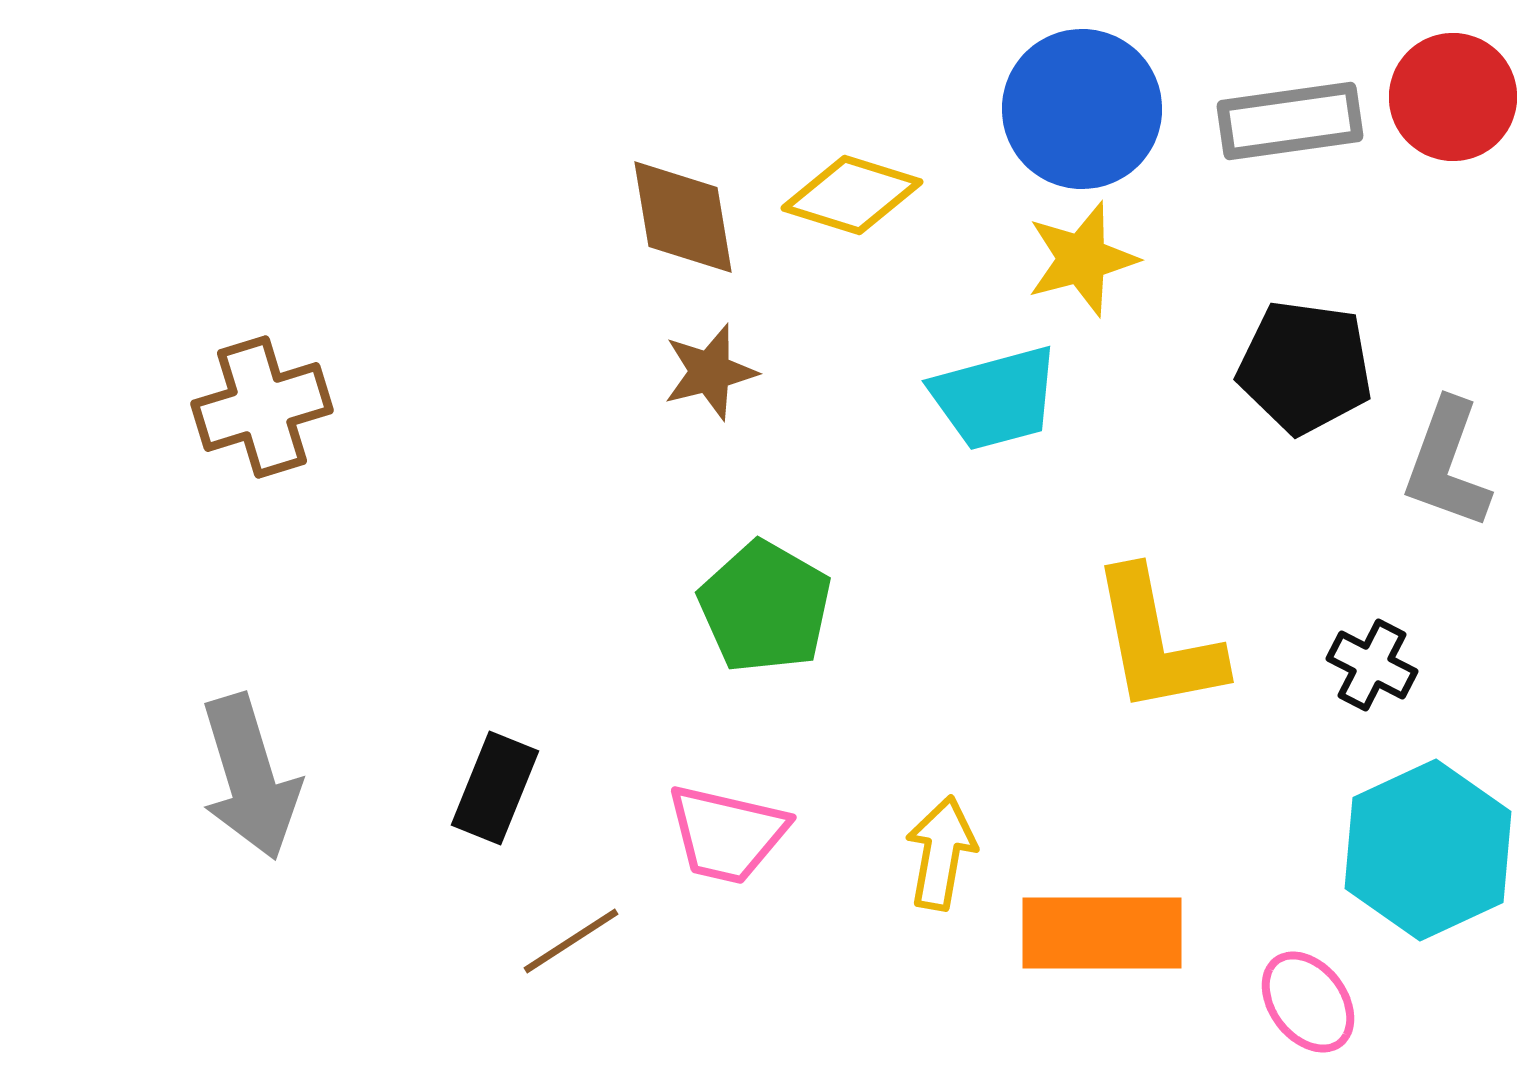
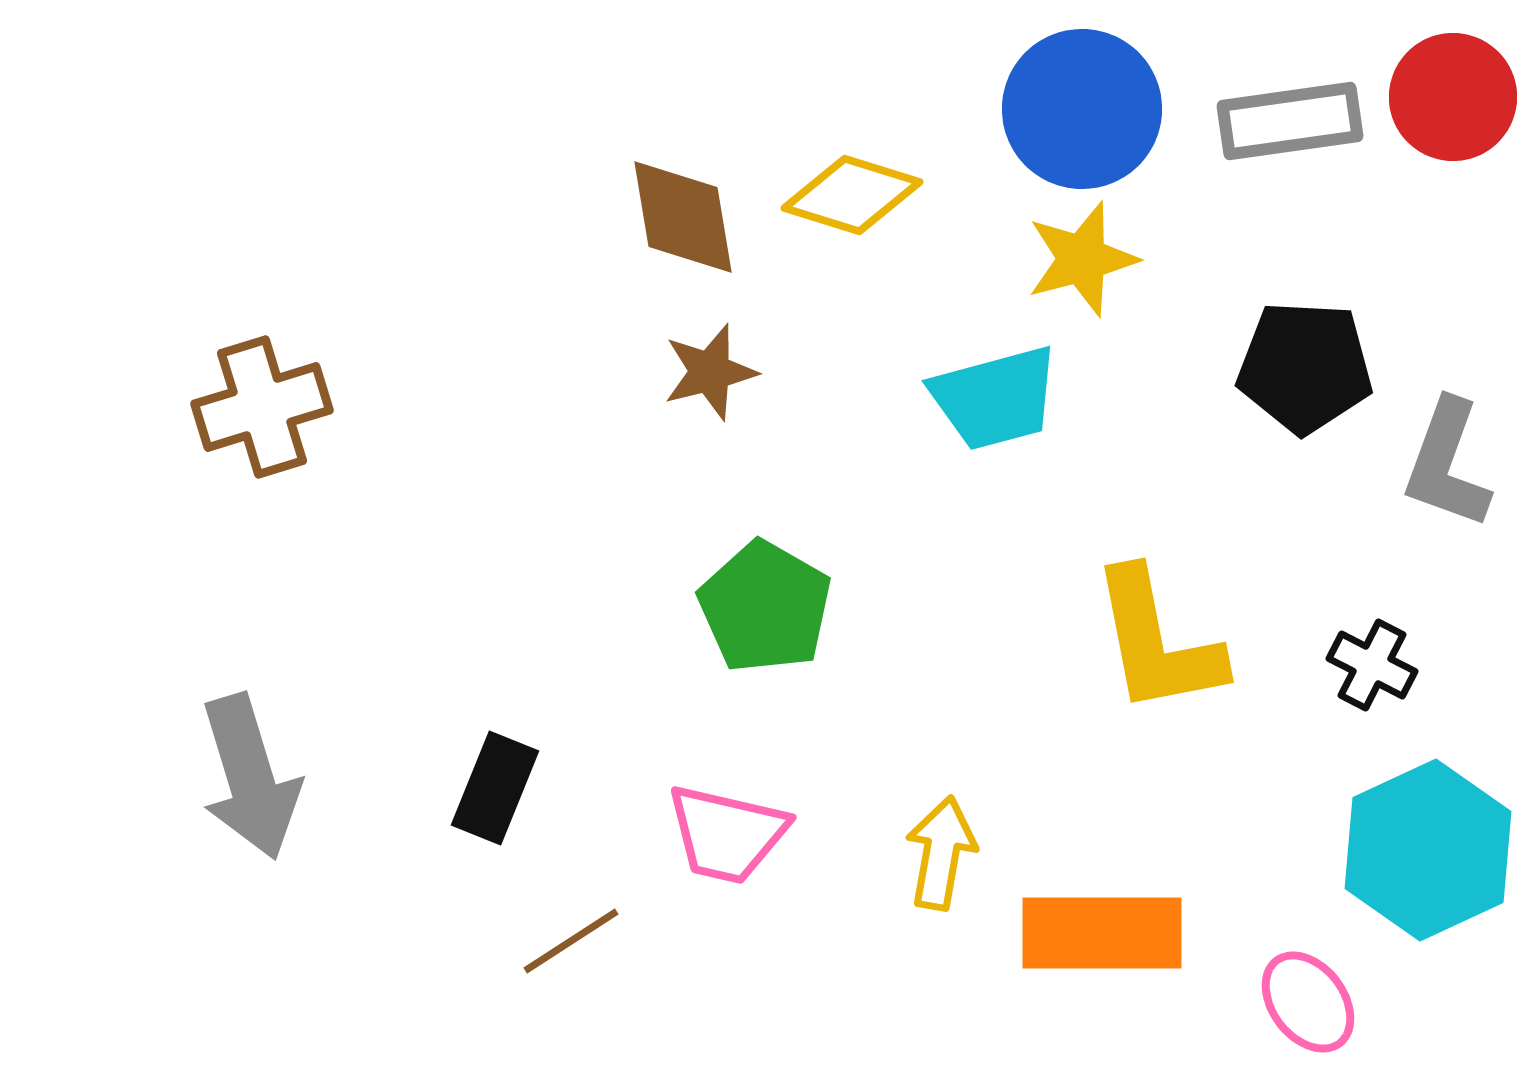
black pentagon: rotated 5 degrees counterclockwise
